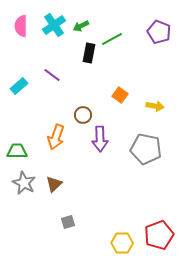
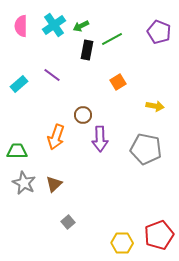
black rectangle: moved 2 px left, 3 px up
cyan rectangle: moved 2 px up
orange square: moved 2 px left, 13 px up; rotated 21 degrees clockwise
gray square: rotated 24 degrees counterclockwise
